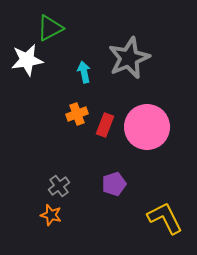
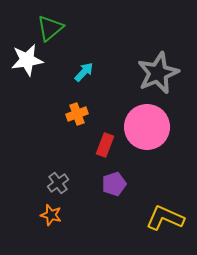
green triangle: rotated 12 degrees counterclockwise
gray star: moved 29 px right, 15 px down
cyan arrow: rotated 55 degrees clockwise
red rectangle: moved 20 px down
gray cross: moved 1 px left, 3 px up
yellow L-shape: rotated 39 degrees counterclockwise
